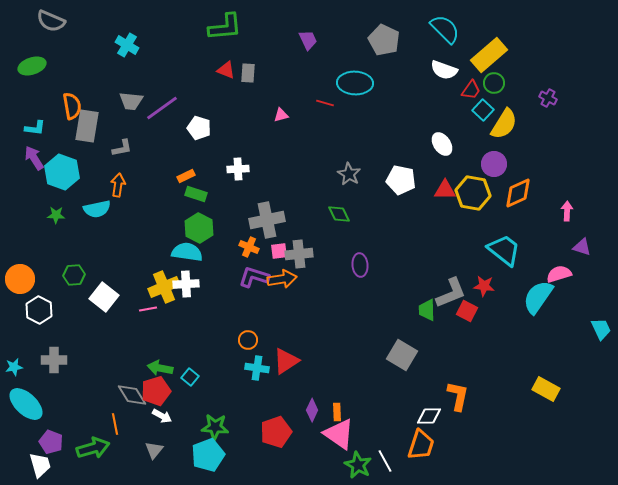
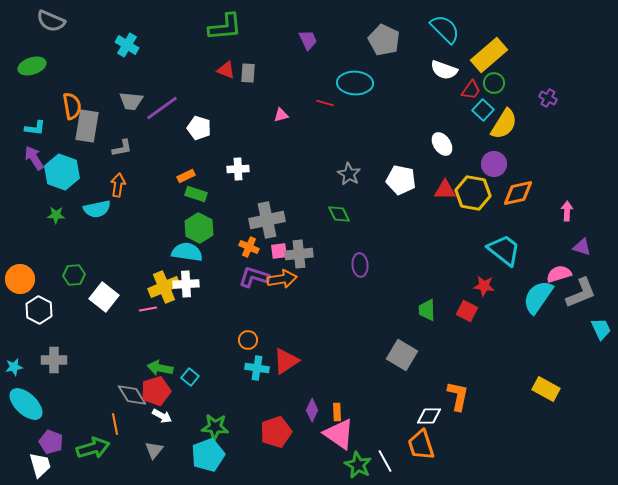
orange diamond at (518, 193): rotated 12 degrees clockwise
gray L-shape at (451, 293): moved 130 px right
orange trapezoid at (421, 445): rotated 144 degrees clockwise
